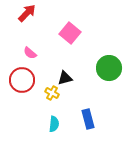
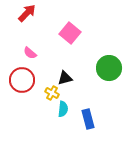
cyan semicircle: moved 9 px right, 15 px up
